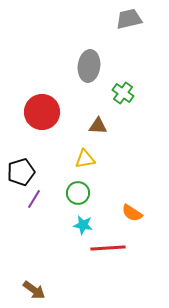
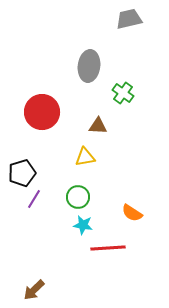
yellow triangle: moved 2 px up
black pentagon: moved 1 px right, 1 px down
green circle: moved 4 px down
brown arrow: rotated 100 degrees clockwise
